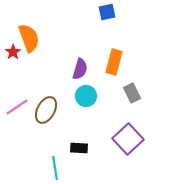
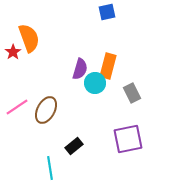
orange rectangle: moved 6 px left, 4 px down
cyan circle: moved 9 px right, 13 px up
purple square: rotated 32 degrees clockwise
black rectangle: moved 5 px left, 2 px up; rotated 42 degrees counterclockwise
cyan line: moved 5 px left
